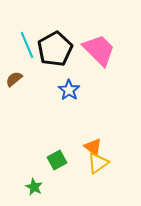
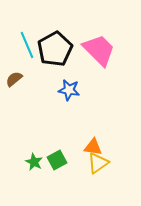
blue star: rotated 25 degrees counterclockwise
orange triangle: rotated 30 degrees counterclockwise
green star: moved 25 px up
